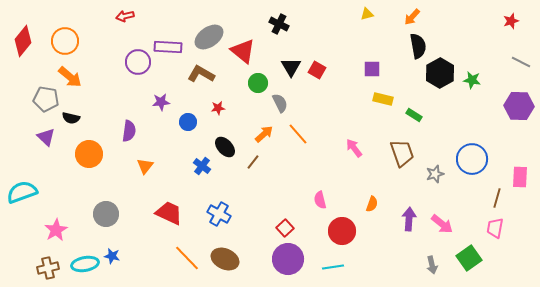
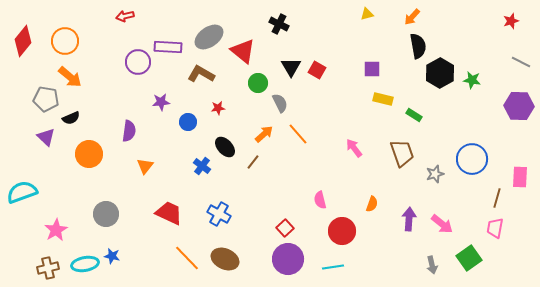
black semicircle at (71, 118): rotated 36 degrees counterclockwise
